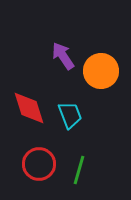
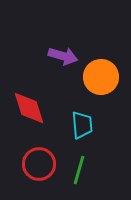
purple arrow: rotated 140 degrees clockwise
orange circle: moved 6 px down
cyan trapezoid: moved 12 px right, 10 px down; rotated 16 degrees clockwise
